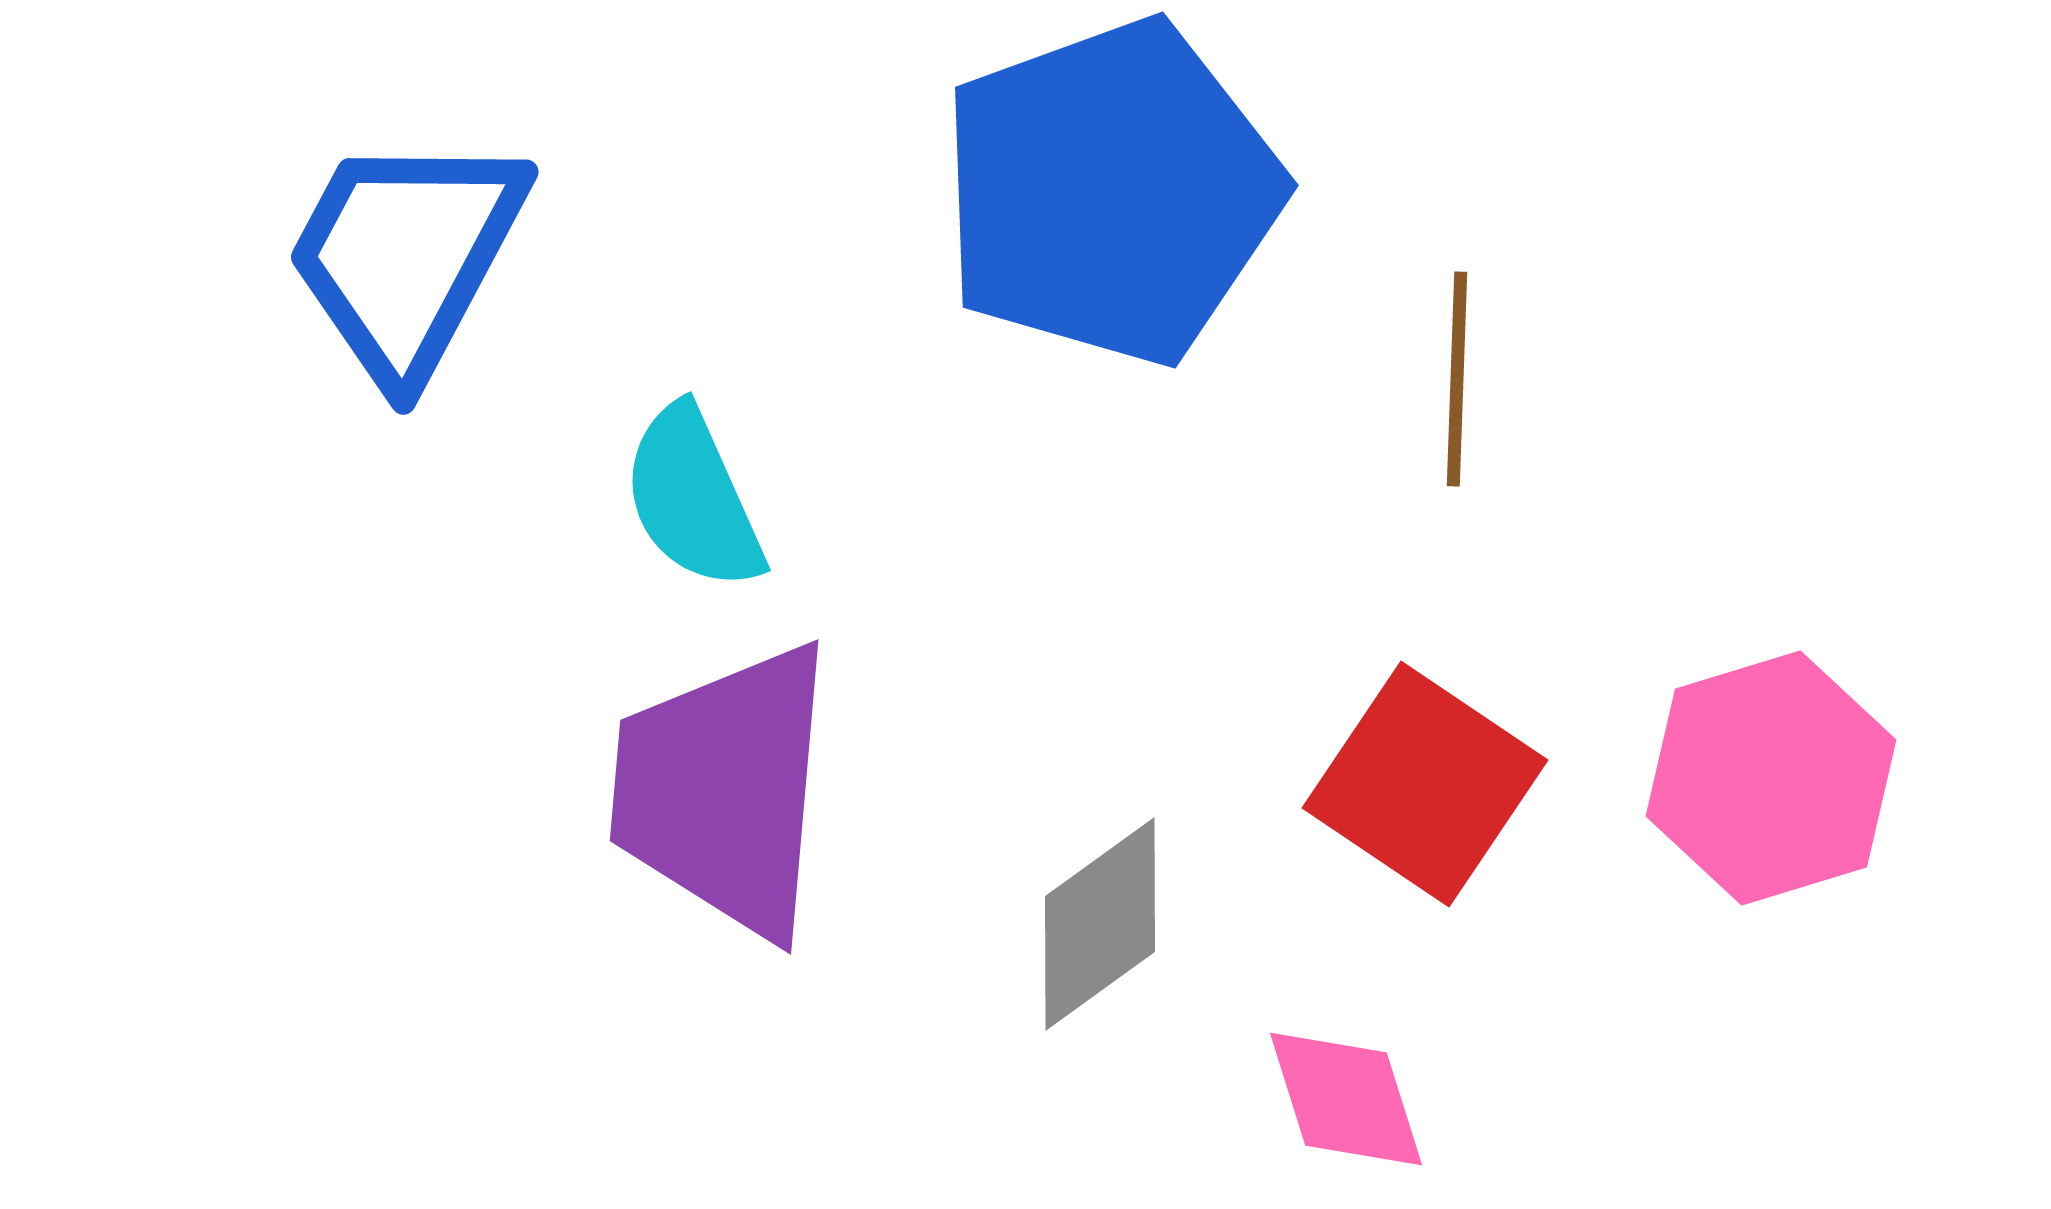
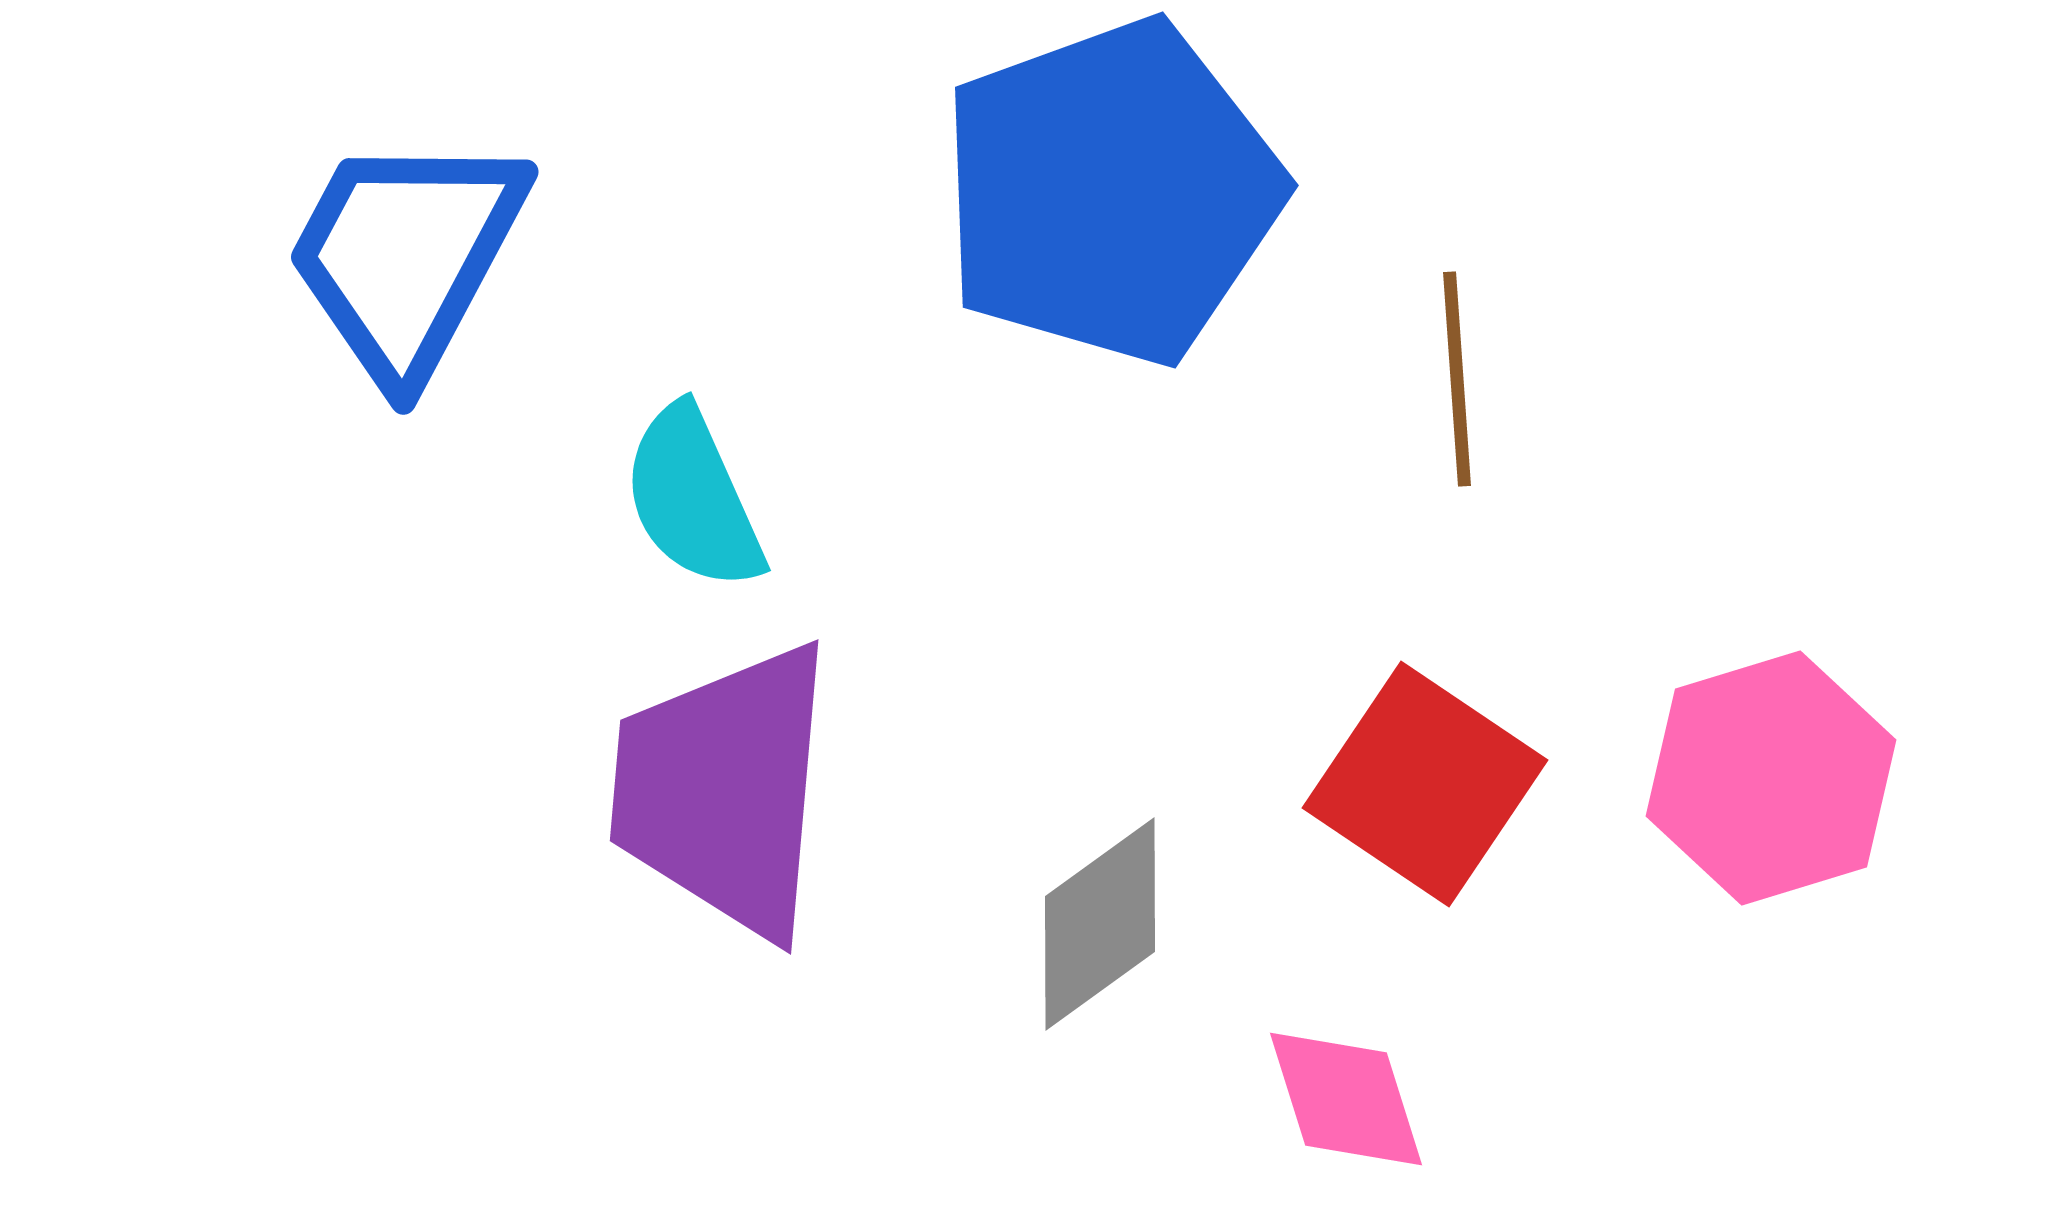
brown line: rotated 6 degrees counterclockwise
